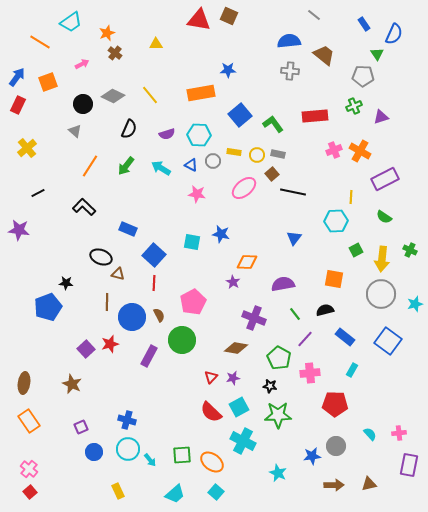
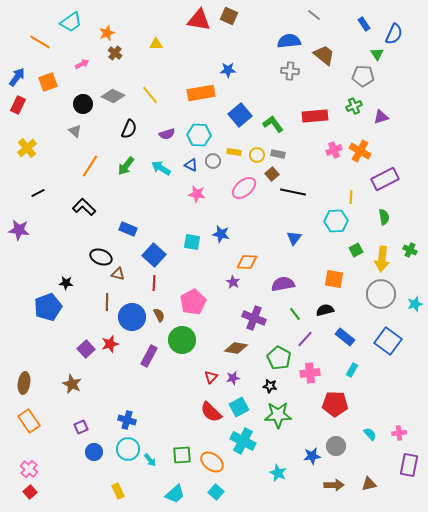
green semicircle at (384, 217): rotated 133 degrees counterclockwise
